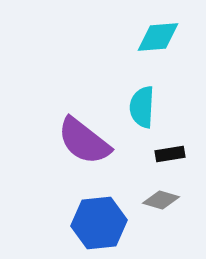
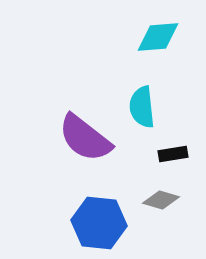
cyan semicircle: rotated 9 degrees counterclockwise
purple semicircle: moved 1 px right, 3 px up
black rectangle: moved 3 px right
blue hexagon: rotated 12 degrees clockwise
